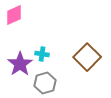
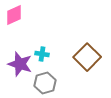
purple star: rotated 20 degrees counterclockwise
